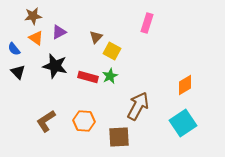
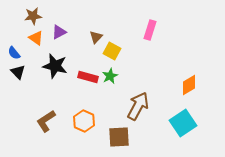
pink rectangle: moved 3 px right, 7 px down
blue semicircle: moved 4 px down
orange diamond: moved 4 px right
orange hexagon: rotated 20 degrees clockwise
